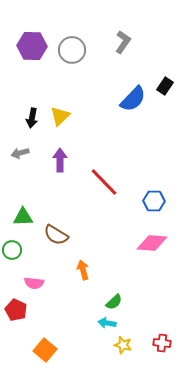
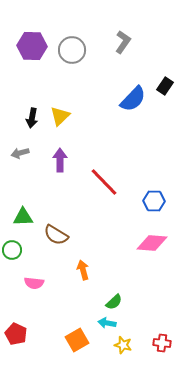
red pentagon: moved 24 px down
orange square: moved 32 px right, 10 px up; rotated 20 degrees clockwise
